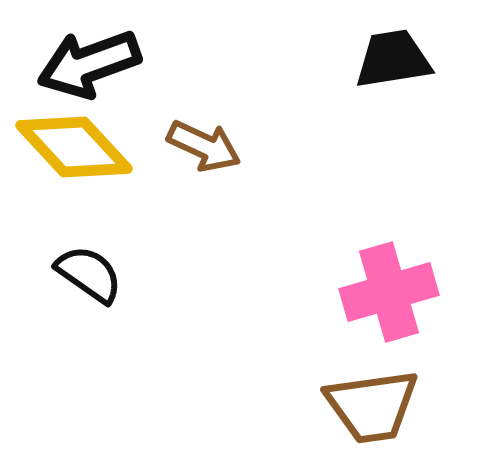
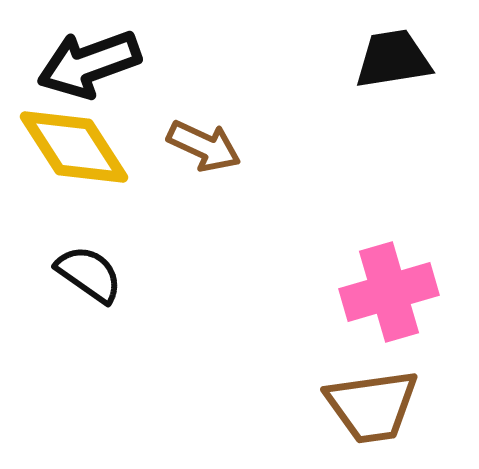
yellow diamond: rotated 10 degrees clockwise
